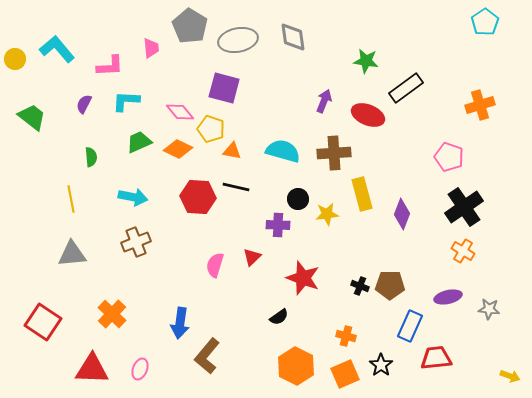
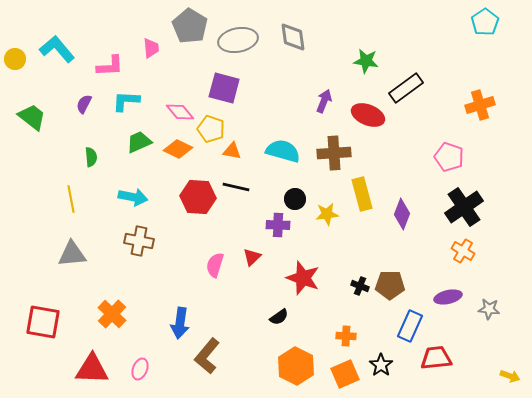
black circle at (298, 199): moved 3 px left
brown cross at (136, 242): moved 3 px right, 1 px up; rotated 32 degrees clockwise
red square at (43, 322): rotated 24 degrees counterclockwise
orange cross at (346, 336): rotated 12 degrees counterclockwise
